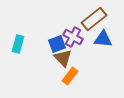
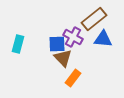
blue square: rotated 18 degrees clockwise
orange rectangle: moved 3 px right, 2 px down
